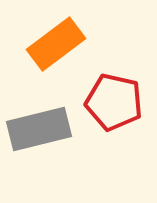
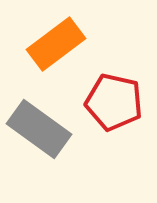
gray rectangle: rotated 50 degrees clockwise
